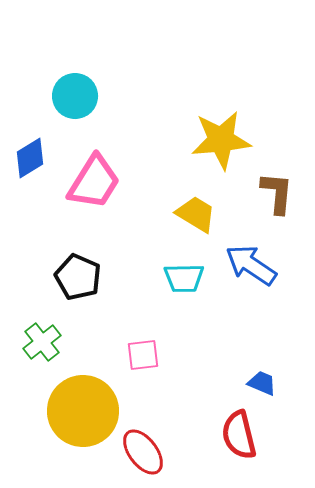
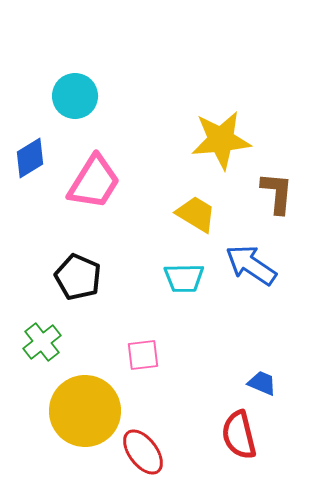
yellow circle: moved 2 px right
